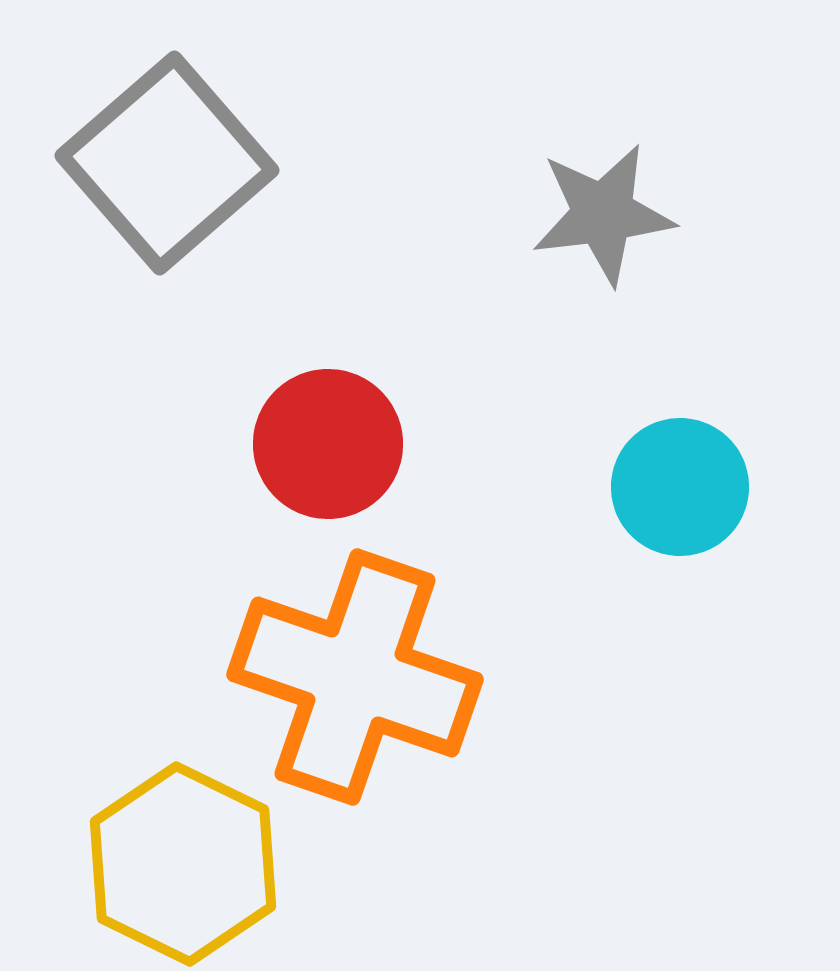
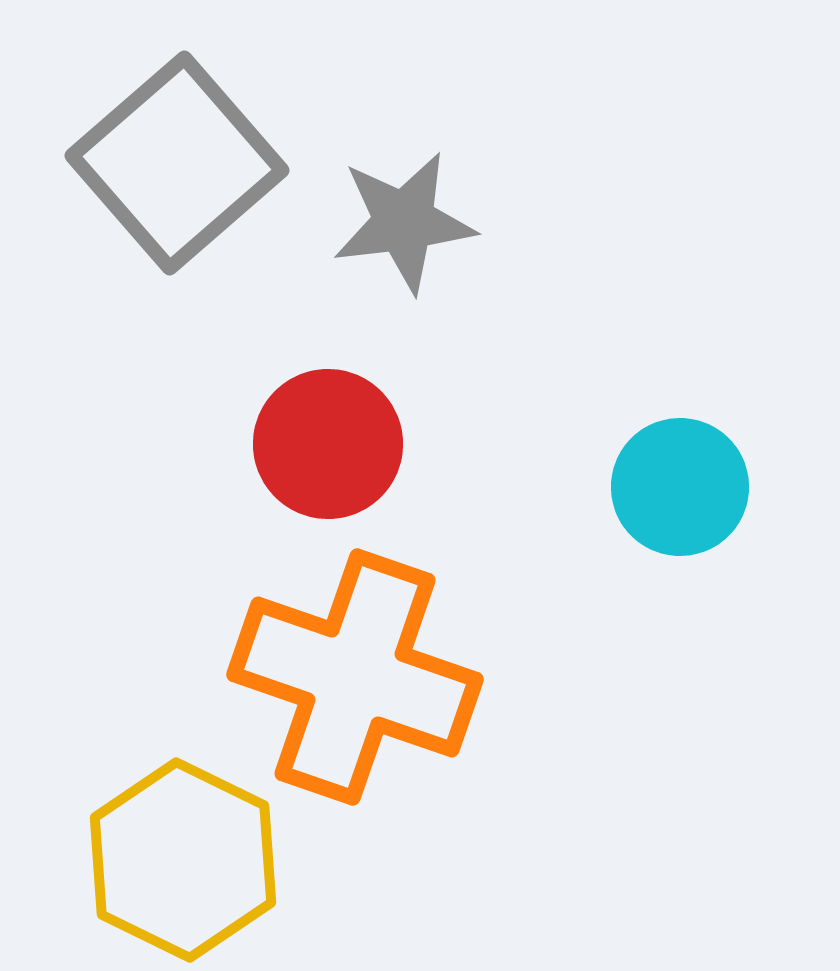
gray square: moved 10 px right
gray star: moved 199 px left, 8 px down
yellow hexagon: moved 4 px up
